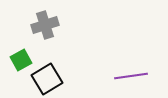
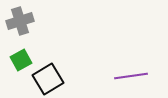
gray cross: moved 25 px left, 4 px up
black square: moved 1 px right
